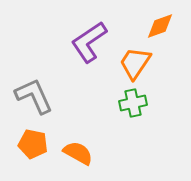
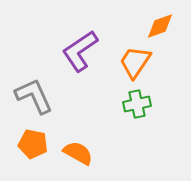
purple L-shape: moved 9 px left, 9 px down
orange trapezoid: moved 1 px up
green cross: moved 4 px right, 1 px down
